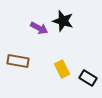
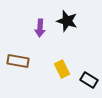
black star: moved 4 px right
purple arrow: moved 1 px right; rotated 66 degrees clockwise
black rectangle: moved 1 px right, 2 px down
